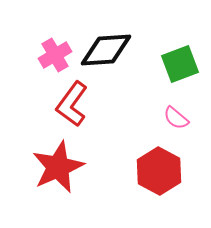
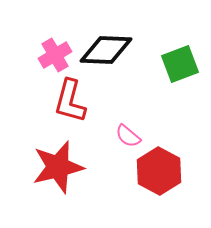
black diamond: rotated 6 degrees clockwise
red L-shape: moved 2 px left, 3 px up; rotated 21 degrees counterclockwise
pink semicircle: moved 48 px left, 18 px down
red star: rotated 10 degrees clockwise
